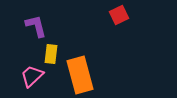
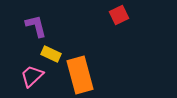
yellow rectangle: rotated 72 degrees counterclockwise
